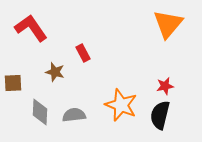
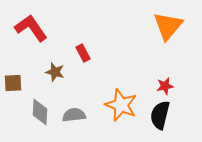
orange triangle: moved 2 px down
